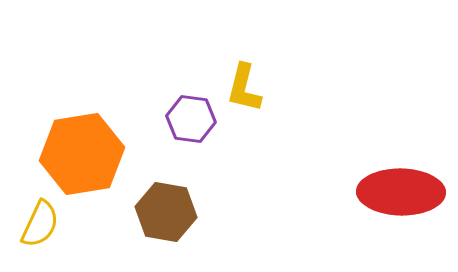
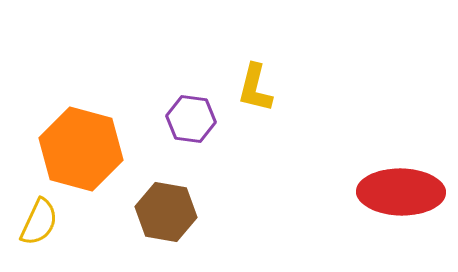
yellow L-shape: moved 11 px right
orange hexagon: moved 1 px left, 5 px up; rotated 24 degrees clockwise
yellow semicircle: moved 1 px left, 2 px up
